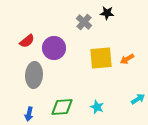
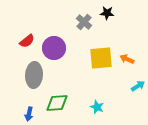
orange arrow: rotated 56 degrees clockwise
cyan arrow: moved 13 px up
green diamond: moved 5 px left, 4 px up
